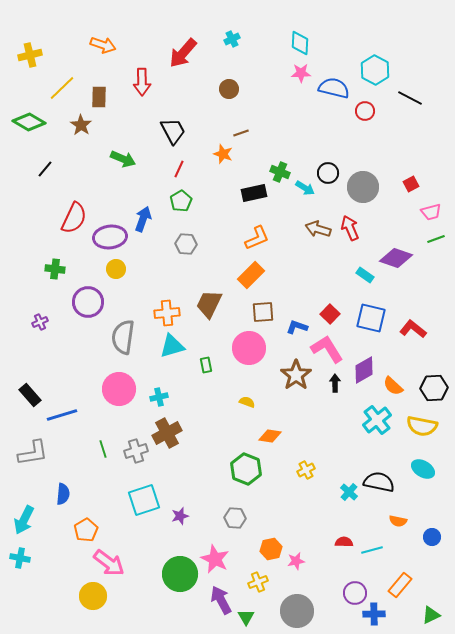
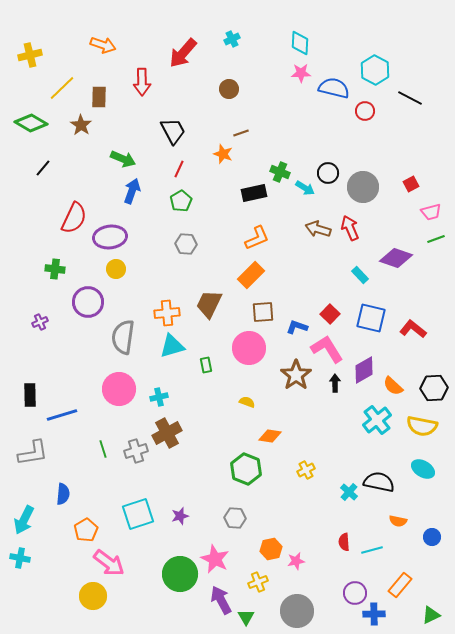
green diamond at (29, 122): moved 2 px right, 1 px down
black line at (45, 169): moved 2 px left, 1 px up
blue arrow at (143, 219): moved 11 px left, 28 px up
cyan rectangle at (365, 275): moved 5 px left; rotated 12 degrees clockwise
black rectangle at (30, 395): rotated 40 degrees clockwise
cyan square at (144, 500): moved 6 px left, 14 px down
red semicircle at (344, 542): rotated 96 degrees counterclockwise
